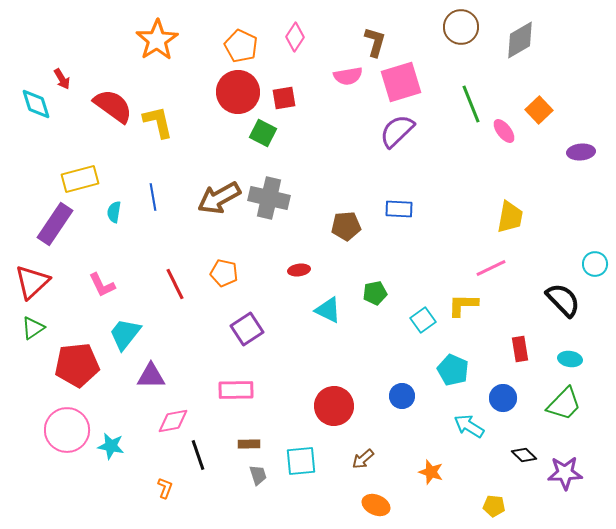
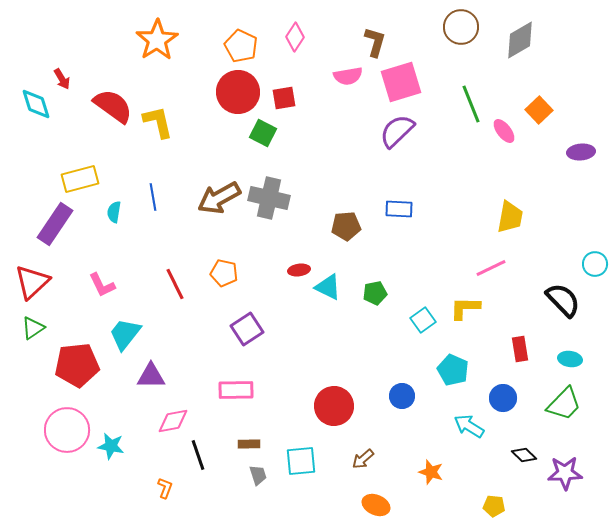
yellow L-shape at (463, 305): moved 2 px right, 3 px down
cyan triangle at (328, 310): moved 23 px up
